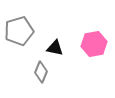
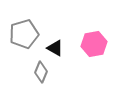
gray pentagon: moved 5 px right, 3 px down
black triangle: rotated 18 degrees clockwise
